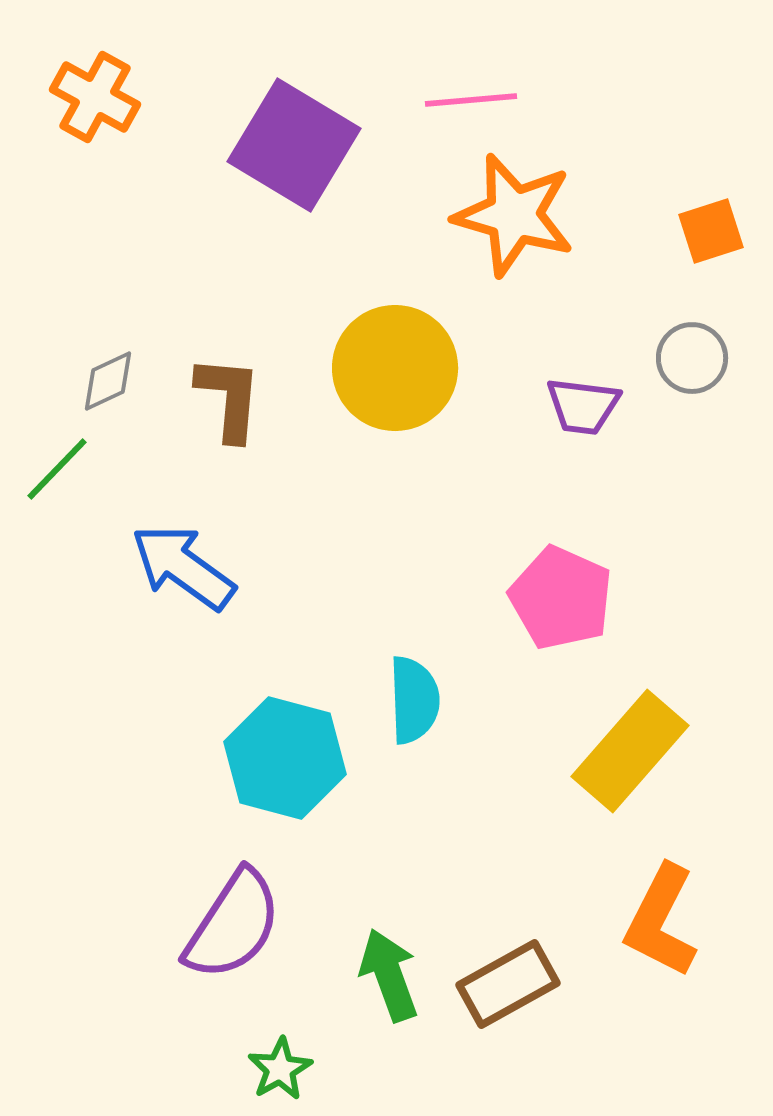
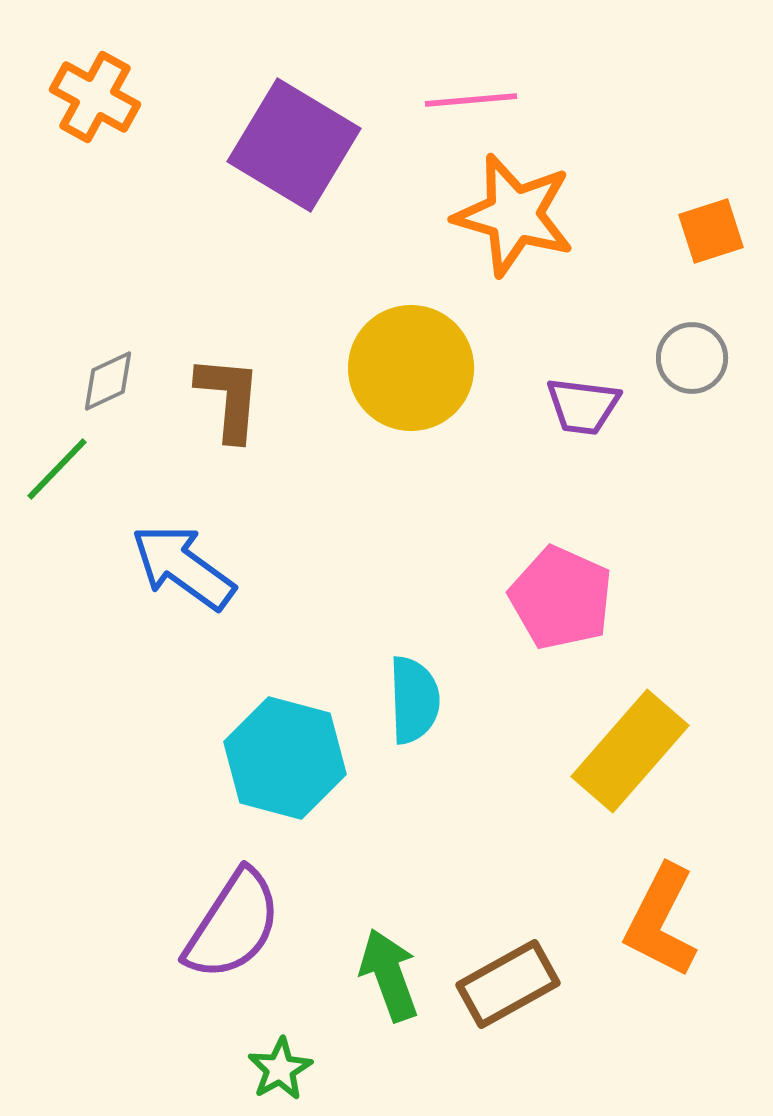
yellow circle: moved 16 px right
